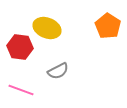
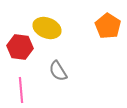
gray semicircle: rotated 85 degrees clockwise
pink line: rotated 65 degrees clockwise
